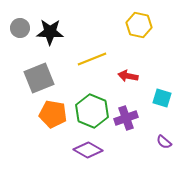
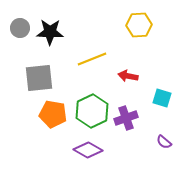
yellow hexagon: rotated 15 degrees counterclockwise
gray square: rotated 16 degrees clockwise
green hexagon: rotated 12 degrees clockwise
